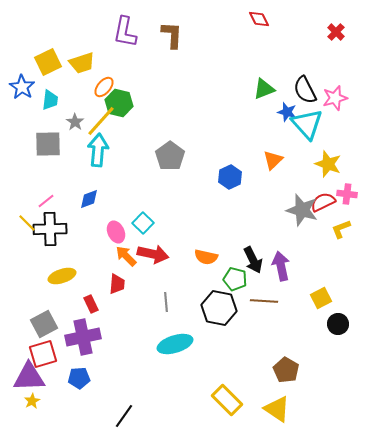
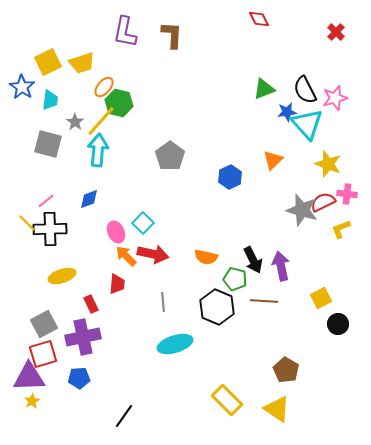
blue star at (287, 112): rotated 24 degrees counterclockwise
gray square at (48, 144): rotated 16 degrees clockwise
gray line at (166, 302): moved 3 px left
black hexagon at (219, 308): moved 2 px left, 1 px up; rotated 12 degrees clockwise
